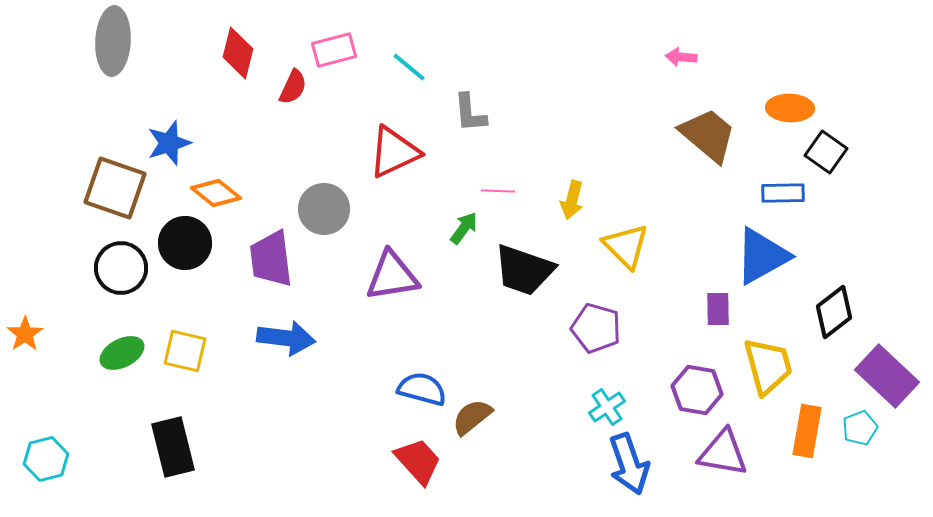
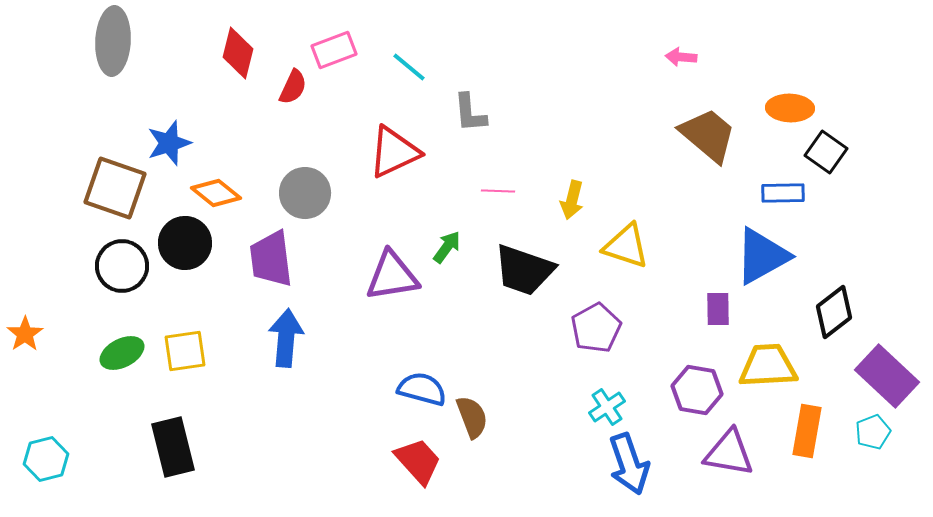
pink rectangle at (334, 50): rotated 6 degrees counterclockwise
gray circle at (324, 209): moved 19 px left, 16 px up
green arrow at (464, 228): moved 17 px left, 19 px down
yellow triangle at (626, 246): rotated 27 degrees counterclockwise
black circle at (121, 268): moved 1 px right, 2 px up
purple pentagon at (596, 328): rotated 27 degrees clockwise
blue arrow at (286, 338): rotated 92 degrees counterclockwise
yellow square at (185, 351): rotated 21 degrees counterclockwise
yellow trapezoid at (768, 366): rotated 78 degrees counterclockwise
brown semicircle at (472, 417): rotated 108 degrees clockwise
cyan pentagon at (860, 428): moved 13 px right, 4 px down
purple triangle at (723, 453): moved 6 px right
